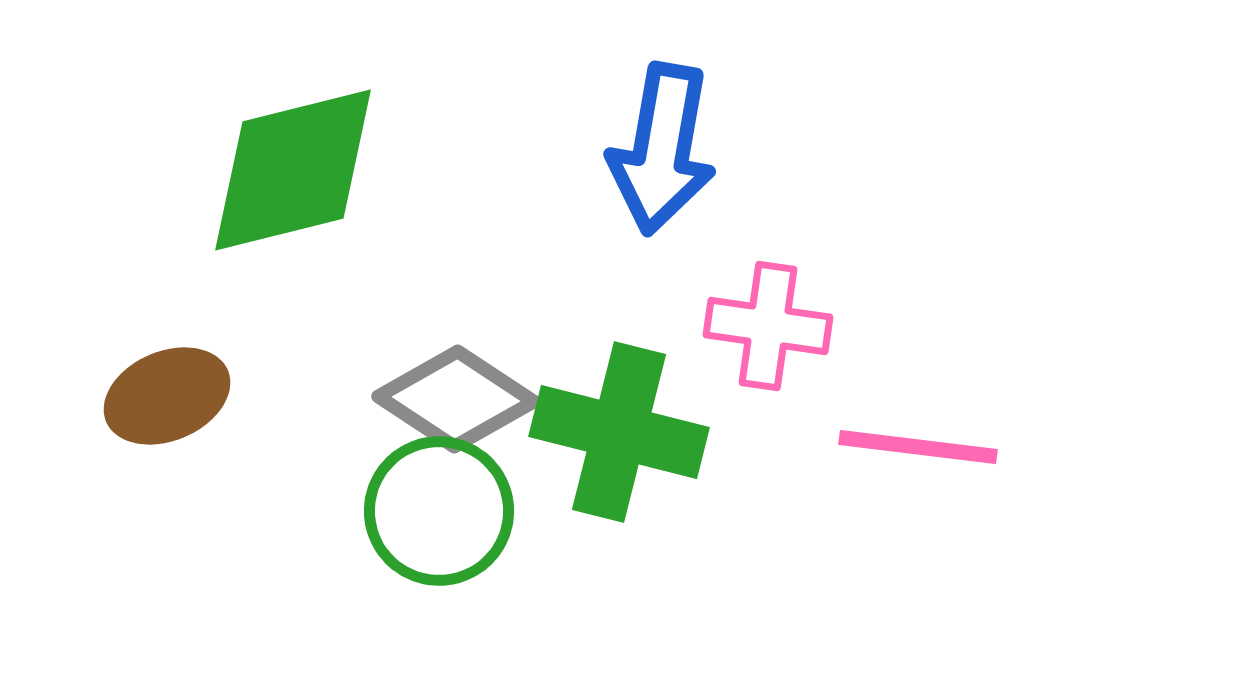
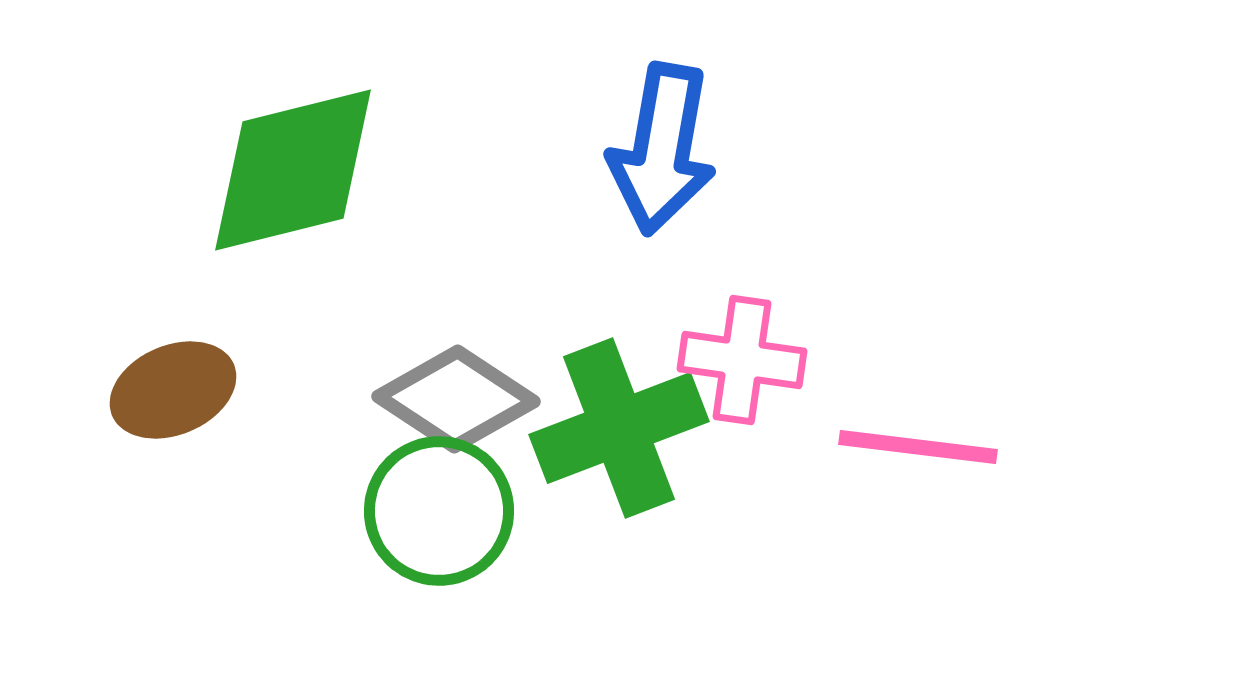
pink cross: moved 26 px left, 34 px down
brown ellipse: moved 6 px right, 6 px up
green cross: moved 4 px up; rotated 35 degrees counterclockwise
